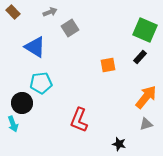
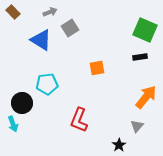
blue triangle: moved 6 px right, 7 px up
black rectangle: rotated 40 degrees clockwise
orange square: moved 11 px left, 3 px down
cyan pentagon: moved 6 px right, 1 px down
gray triangle: moved 9 px left, 2 px down; rotated 32 degrees counterclockwise
black star: moved 1 px down; rotated 24 degrees clockwise
